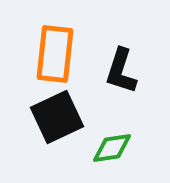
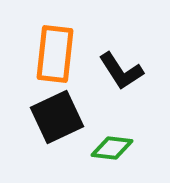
black L-shape: rotated 51 degrees counterclockwise
green diamond: rotated 15 degrees clockwise
